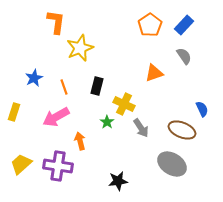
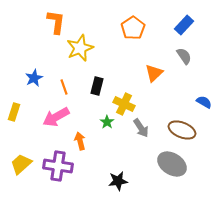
orange pentagon: moved 17 px left, 3 px down
orange triangle: rotated 24 degrees counterclockwise
blue semicircle: moved 2 px right, 7 px up; rotated 35 degrees counterclockwise
